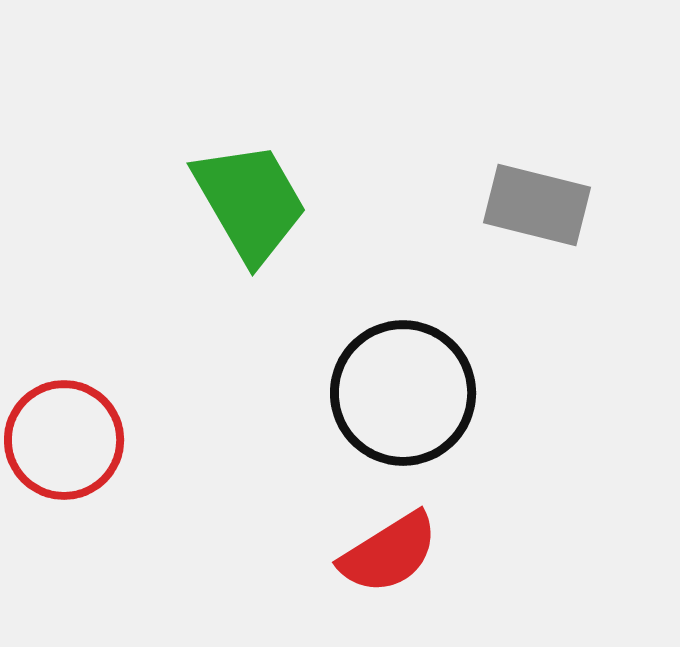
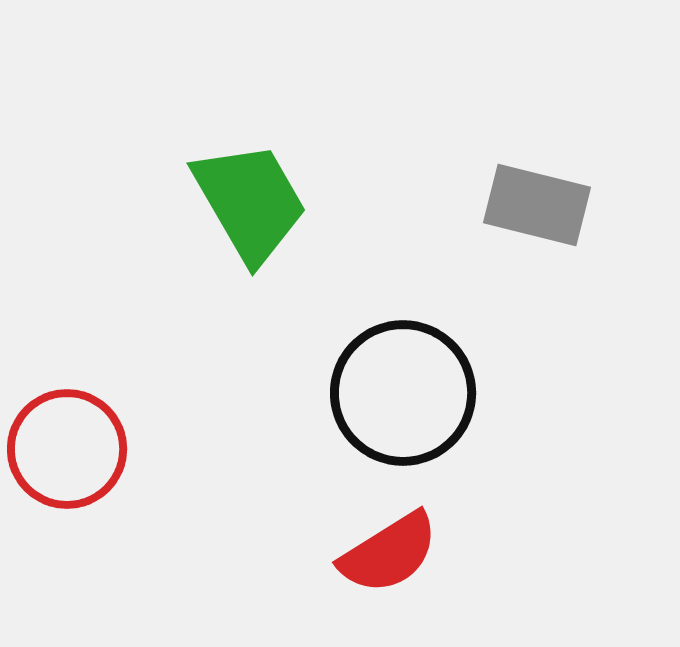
red circle: moved 3 px right, 9 px down
